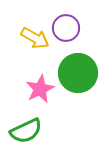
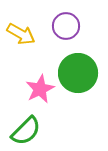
purple circle: moved 2 px up
yellow arrow: moved 14 px left, 4 px up
green semicircle: rotated 20 degrees counterclockwise
